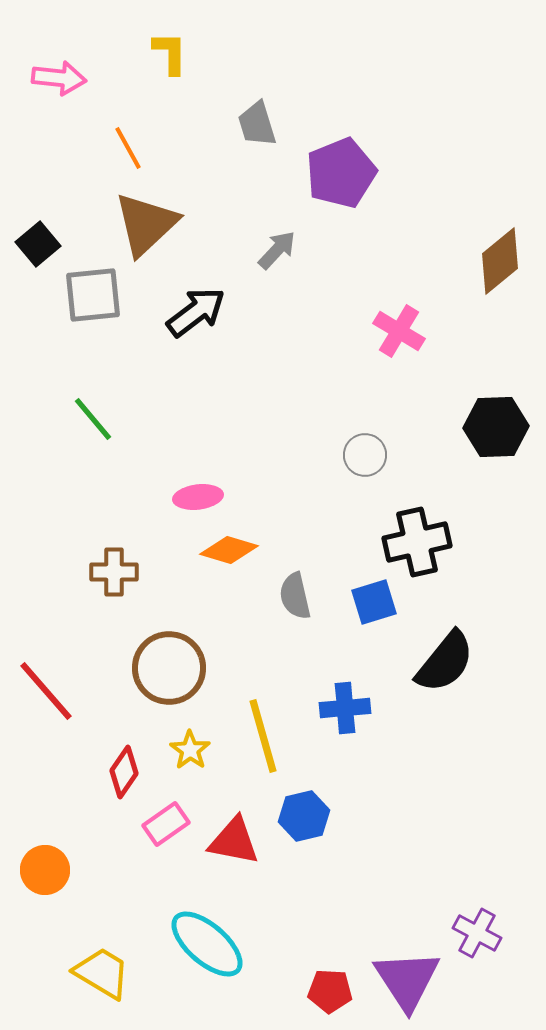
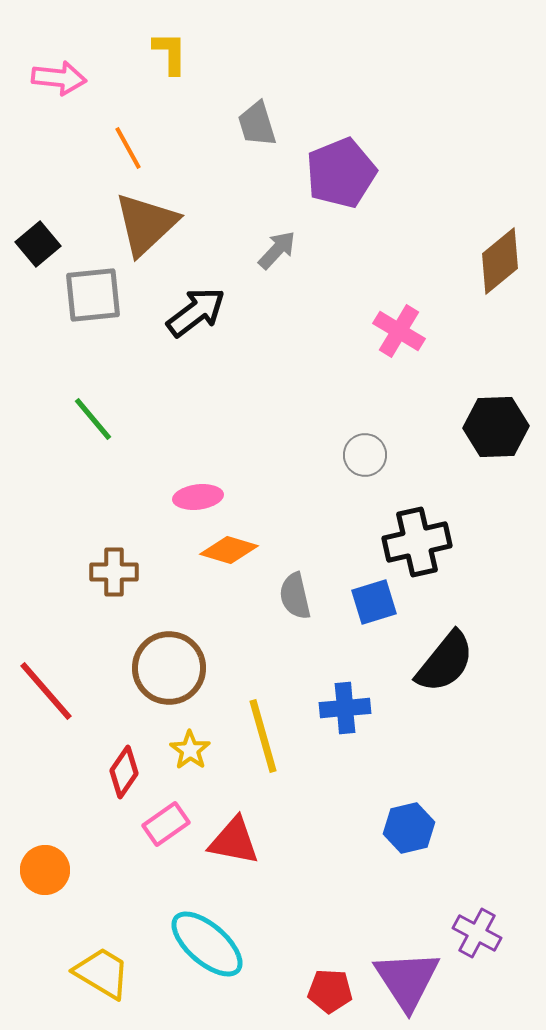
blue hexagon: moved 105 px right, 12 px down
